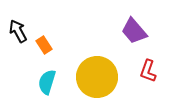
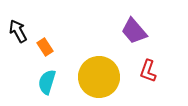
orange rectangle: moved 1 px right, 2 px down
yellow circle: moved 2 px right
